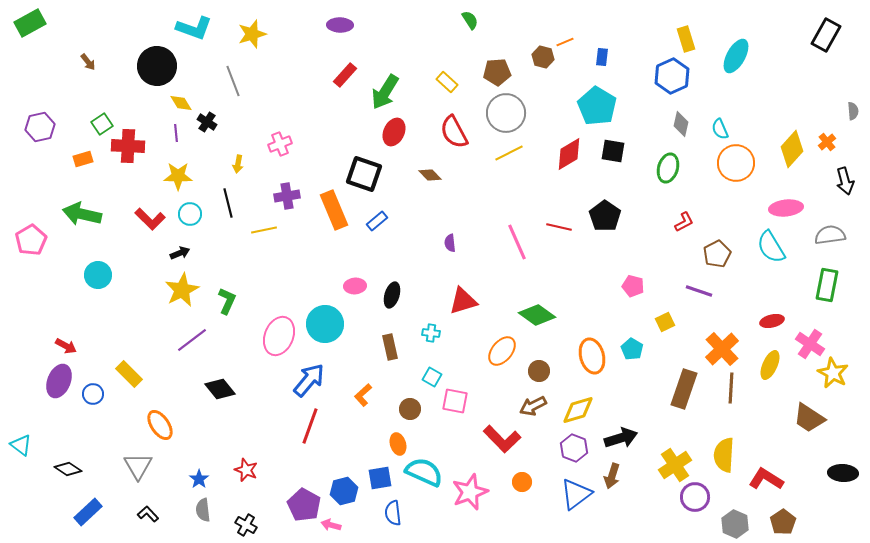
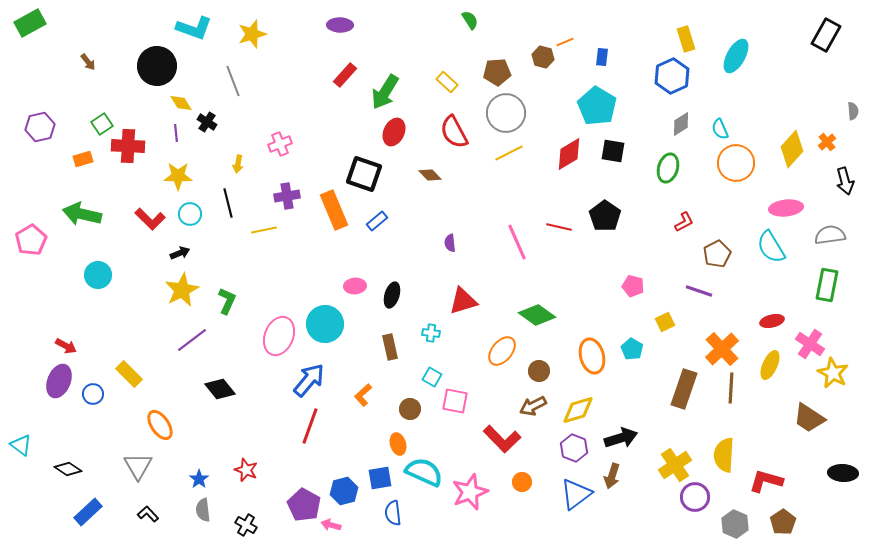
gray diamond at (681, 124): rotated 45 degrees clockwise
red L-shape at (766, 479): moved 2 px down; rotated 16 degrees counterclockwise
